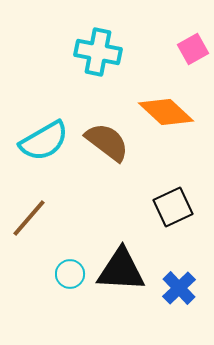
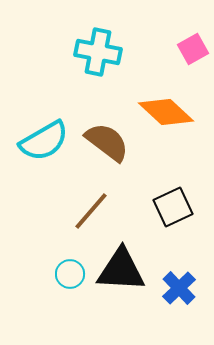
brown line: moved 62 px right, 7 px up
